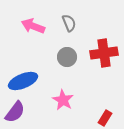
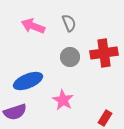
gray circle: moved 3 px right
blue ellipse: moved 5 px right
purple semicircle: rotated 35 degrees clockwise
